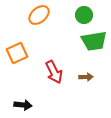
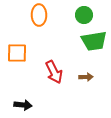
orange ellipse: rotated 50 degrees counterclockwise
orange square: rotated 25 degrees clockwise
